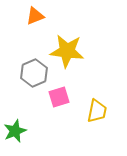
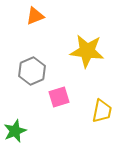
yellow star: moved 20 px right
gray hexagon: moved 2 px left, 2 px up
yellow trapezoid: moved 5 px right
